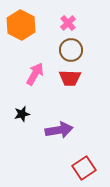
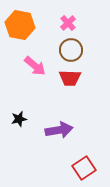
orange hexagon: moved 1 px left; rotated 16 degrees counterclockwise
pink arrow: moved 8 px up; rotated 100 degrees clockwise
black star: moved 3 px left, 5 px down
